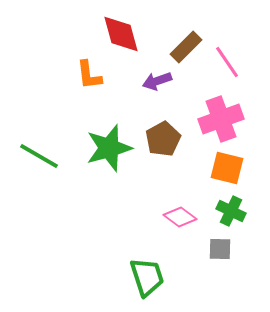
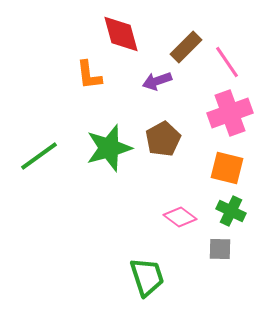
pink cross: moved 9 px right, 6 px up
green line: rotated 66 degrees counterclockwise
